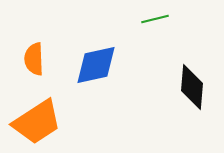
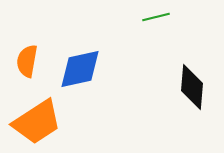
green line: moved 1 px right, 2 px up
orange semicircle: moved 7 px left, 2 px down; rotated 12 degrees clockwise
blue diamond: moved 16 px left, 4 px down
